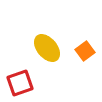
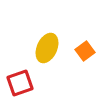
yellow ellipse: rotated 64 degrees clockwise
